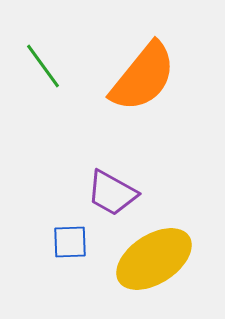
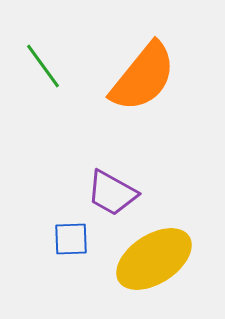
blue square: moved 1 px right, 3 px up
